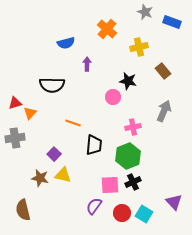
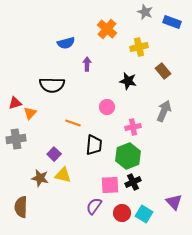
pink circle: moved 6 px left, 10 px down
gray cross: moved 1 px right, 1 px down
brown semicircle: moved 2 px left, 3 px up; rotated 15 degrees clockwise
